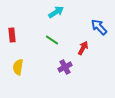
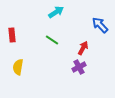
blue arrow: moved 1 px right, 2 px up
purple cross: moved 14 px right
